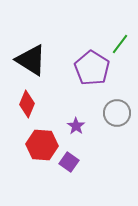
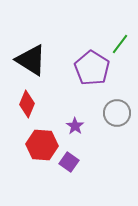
purple star: moved 1 px left
